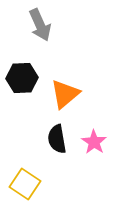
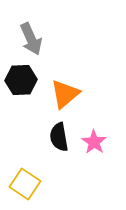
gray arrow: moved 9 px left, 14 px down
black hexagon: moved 1 px left, 2 px down
black semicircle: moved 2 px right, 2 px up
